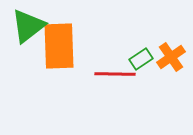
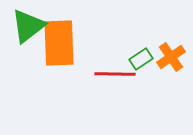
orange rectangle: moved 3 px up
